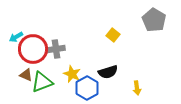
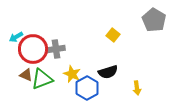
green triangle: moved 3 px up
